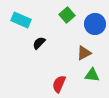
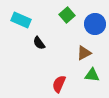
black semicircle: rotated 80 degrees counterclockwise
